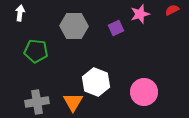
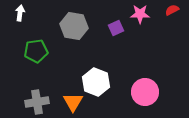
pink star: rotated 18 degrees clockwise
gray hexagon: rotated 8 degrees clockwise
green pentagon: rotated 15 degrees counterclockwise
pink circle: moved 1 px right
